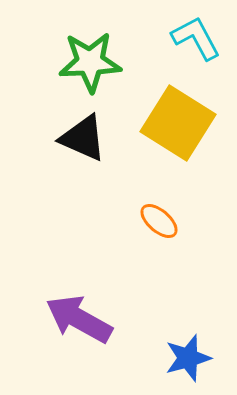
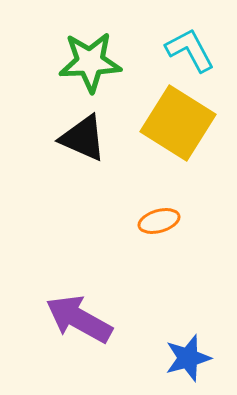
cyan L-shape: moved 6 px left, 12 px down
orange ellipse: rotated 57 degrees counterclockwise
